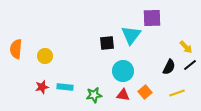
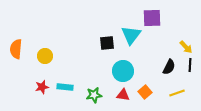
black line: rotated 48 degrees counterclockwise
